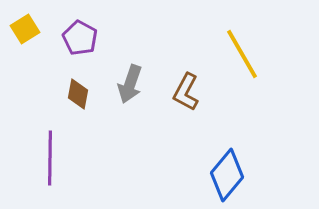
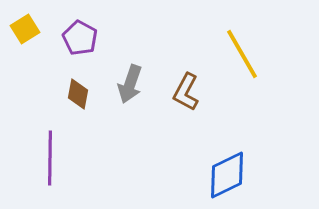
blue diamond: rotated 24 degrees clockwise
